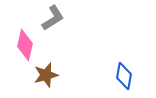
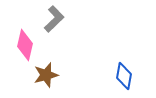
gray L-shape: moved 1 px right, 1 px down; rotated 12 degrees counterclockwise
